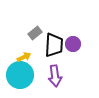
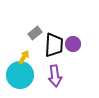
yellow arrow: rotated 32 degrees counterclockwise
